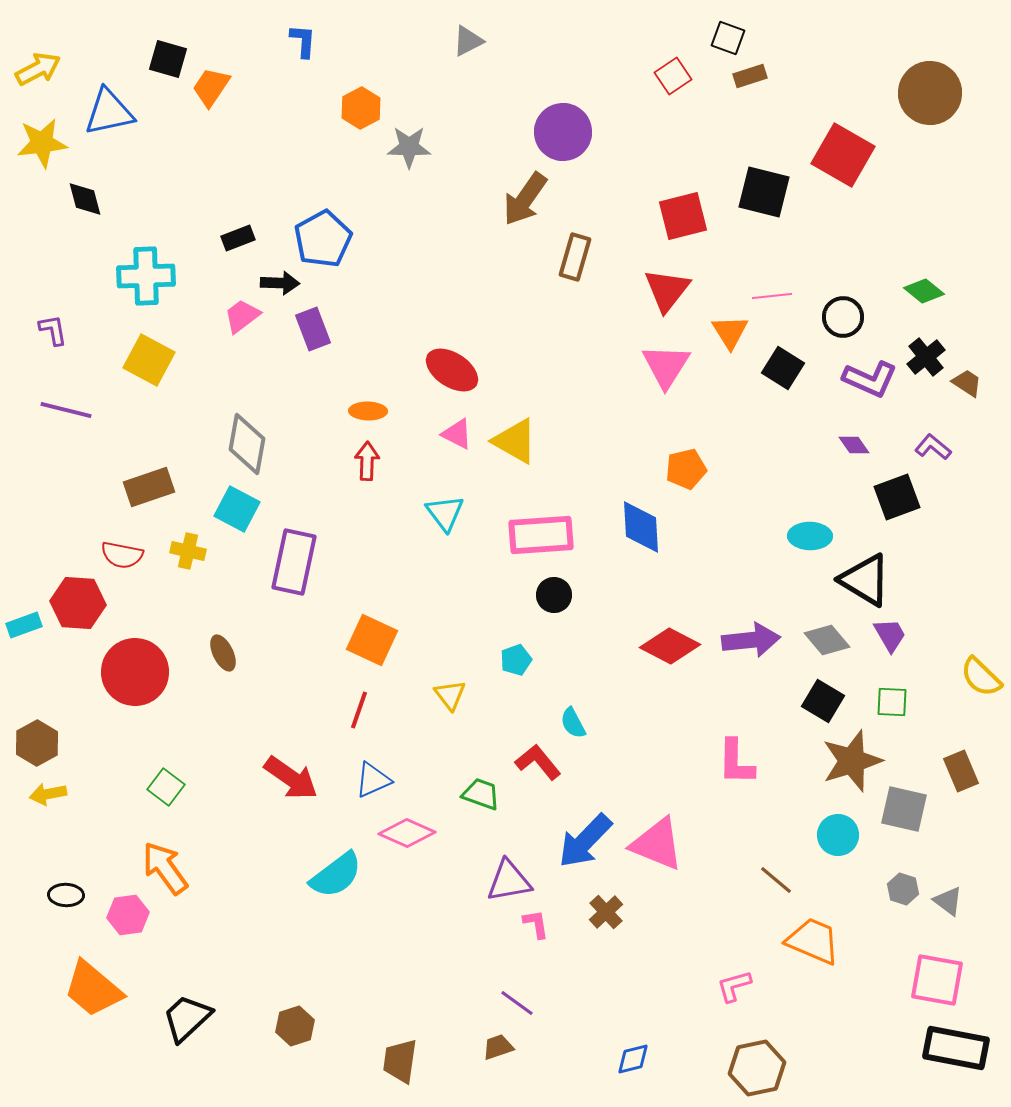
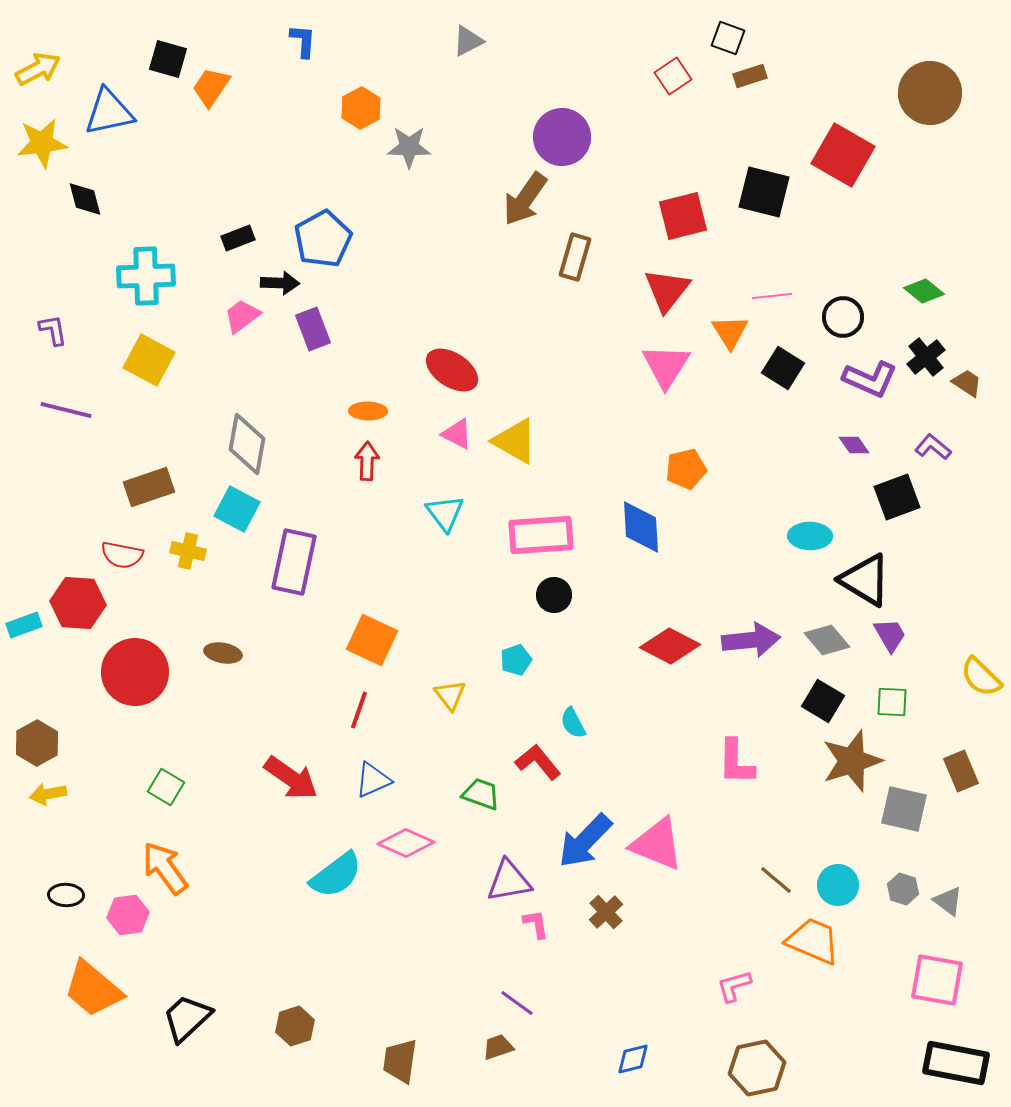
purple circle at (563, 132): moved 1 px left, 5 px down
brown ellipse at (223, 653): rotated 54 degrees counterclockwise
green square at (166, 787): rotated 6 degrees counterclockwise
pink diamond at (407, 833): moved 1 px left, 10 px down
cyan circle at (838, 835): moved 50 px down
black rectangle at (956, 1048): moved 15 px down
